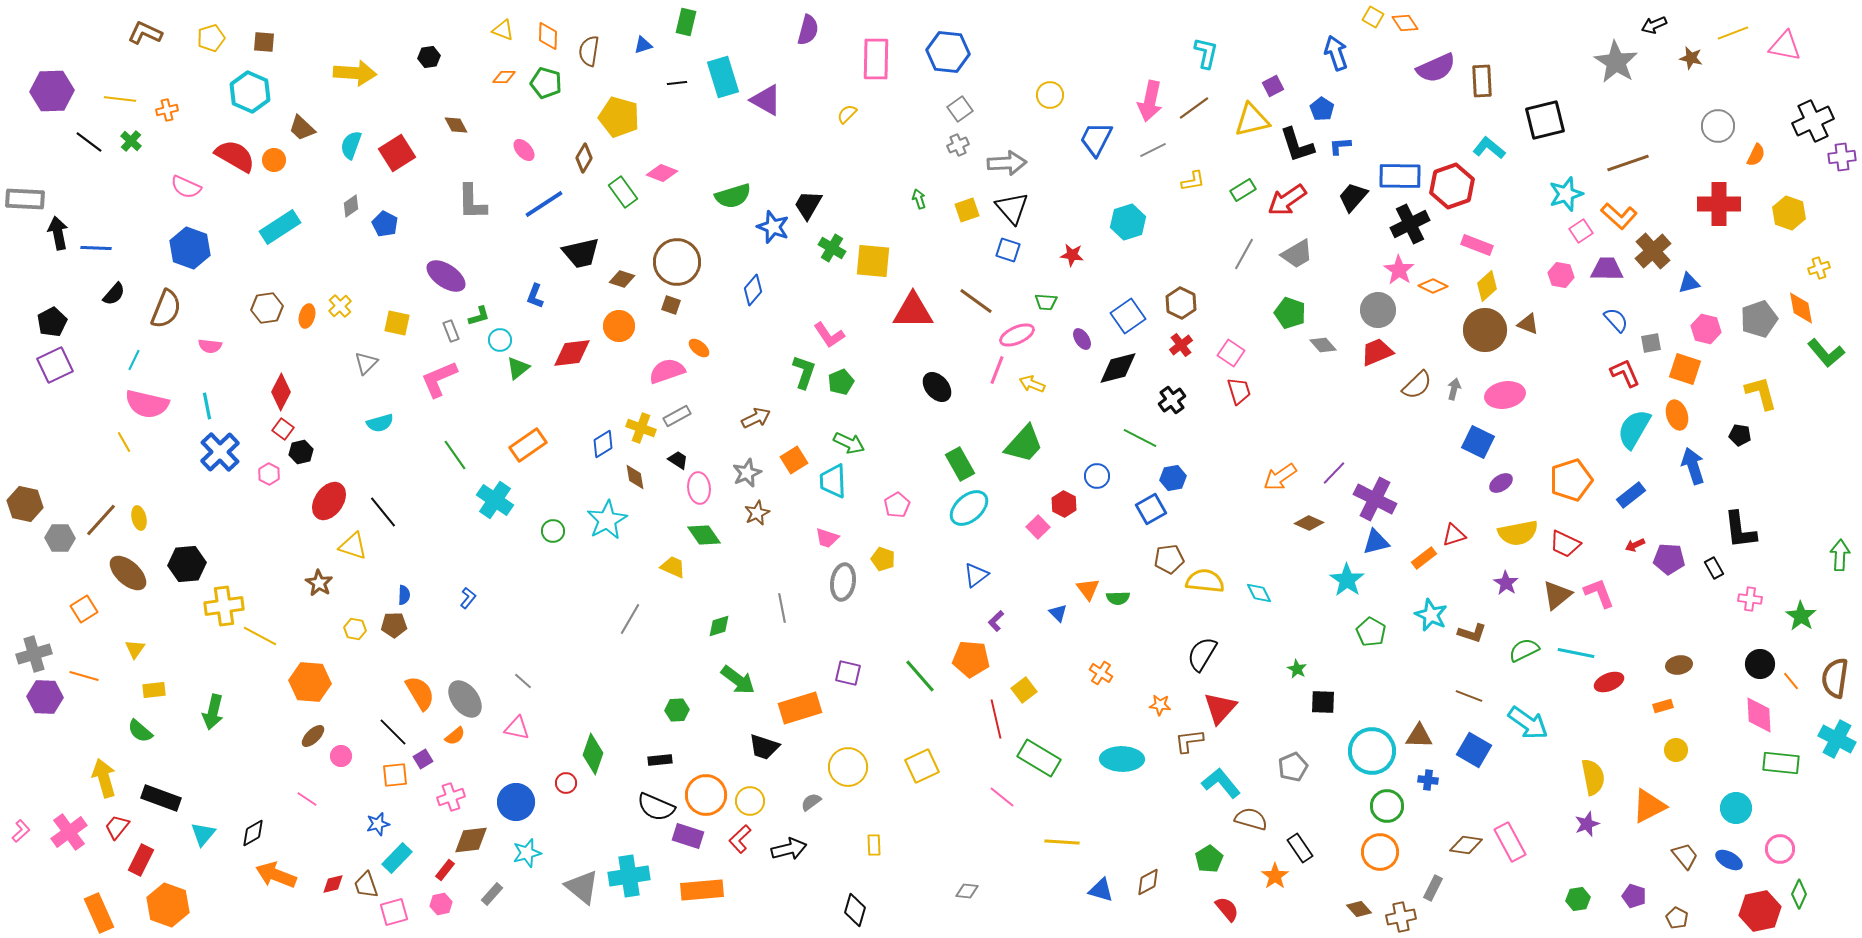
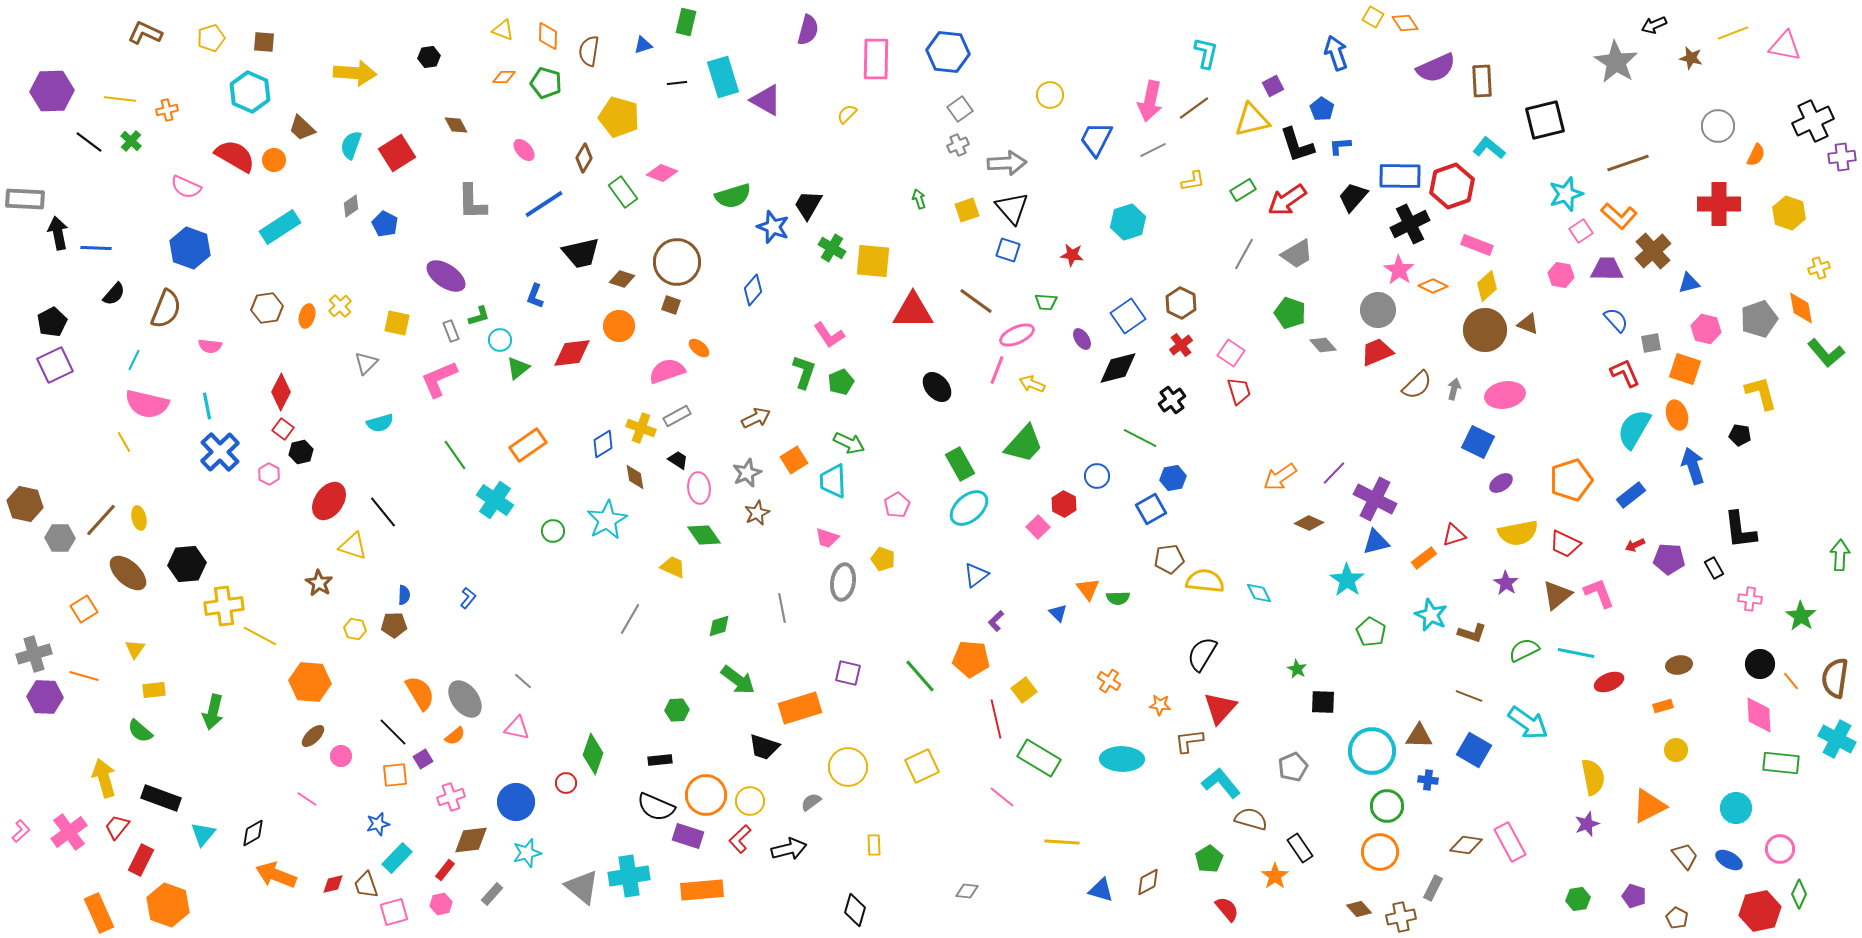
orange cross at (1101, 673): moved 8 px right, 8 px down
